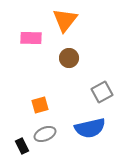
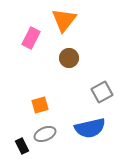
orange triangle: moved 1 px left
pink rectangle: rotated 65 degrees counterclockwise
